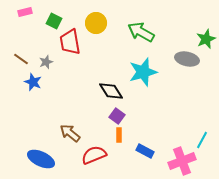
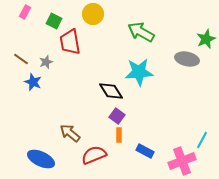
pink rectangle: rotated 48 degrees counterclockwise
yellow circle: moved 3 px left, 9 px up
cyan star: moved 4 px left; rotated 12 degrees clockwise
